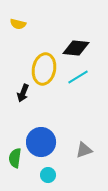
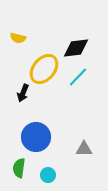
yellow semicircle: moved 14 px down
black diamond: rotated 12 degrees counterclockwise
yellow ellipse: rotated 28 degrees clockwise
cyan line: rotated 15 degrees counterclockwise
blue circle: moved 5 px left, 5 px up
gray triangle: moved 1 px up; rotated 18 degrees clockwise
green semicircle: moved 4 px right, 10 px down
